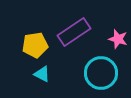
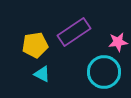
pink star: moved 3 px down; rotated 24 degrees counterclockwise
cyan circle: moved 3 px right, 1 px up
